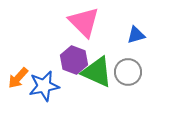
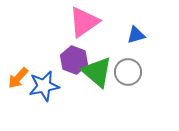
pink triangle: rotated 40 degrees clockwise
green triangle: rotated 16 degrees clockwise
